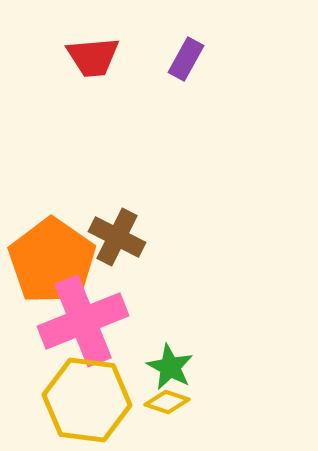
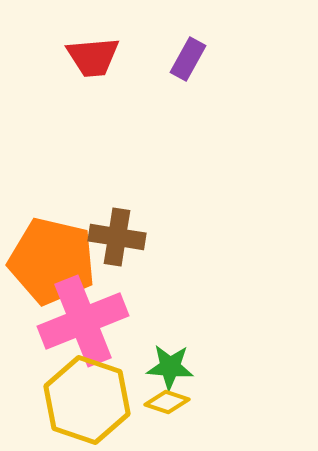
purple rectangle: moved 2 px right
brown cross: rotated 18 degrees counterclockwise
orange pentagon: rotated 22 degrees counterclockwise
green star: rotated 24 degrees counterclockwise
yellow hexagon: rotated 12 degrees clockwise
